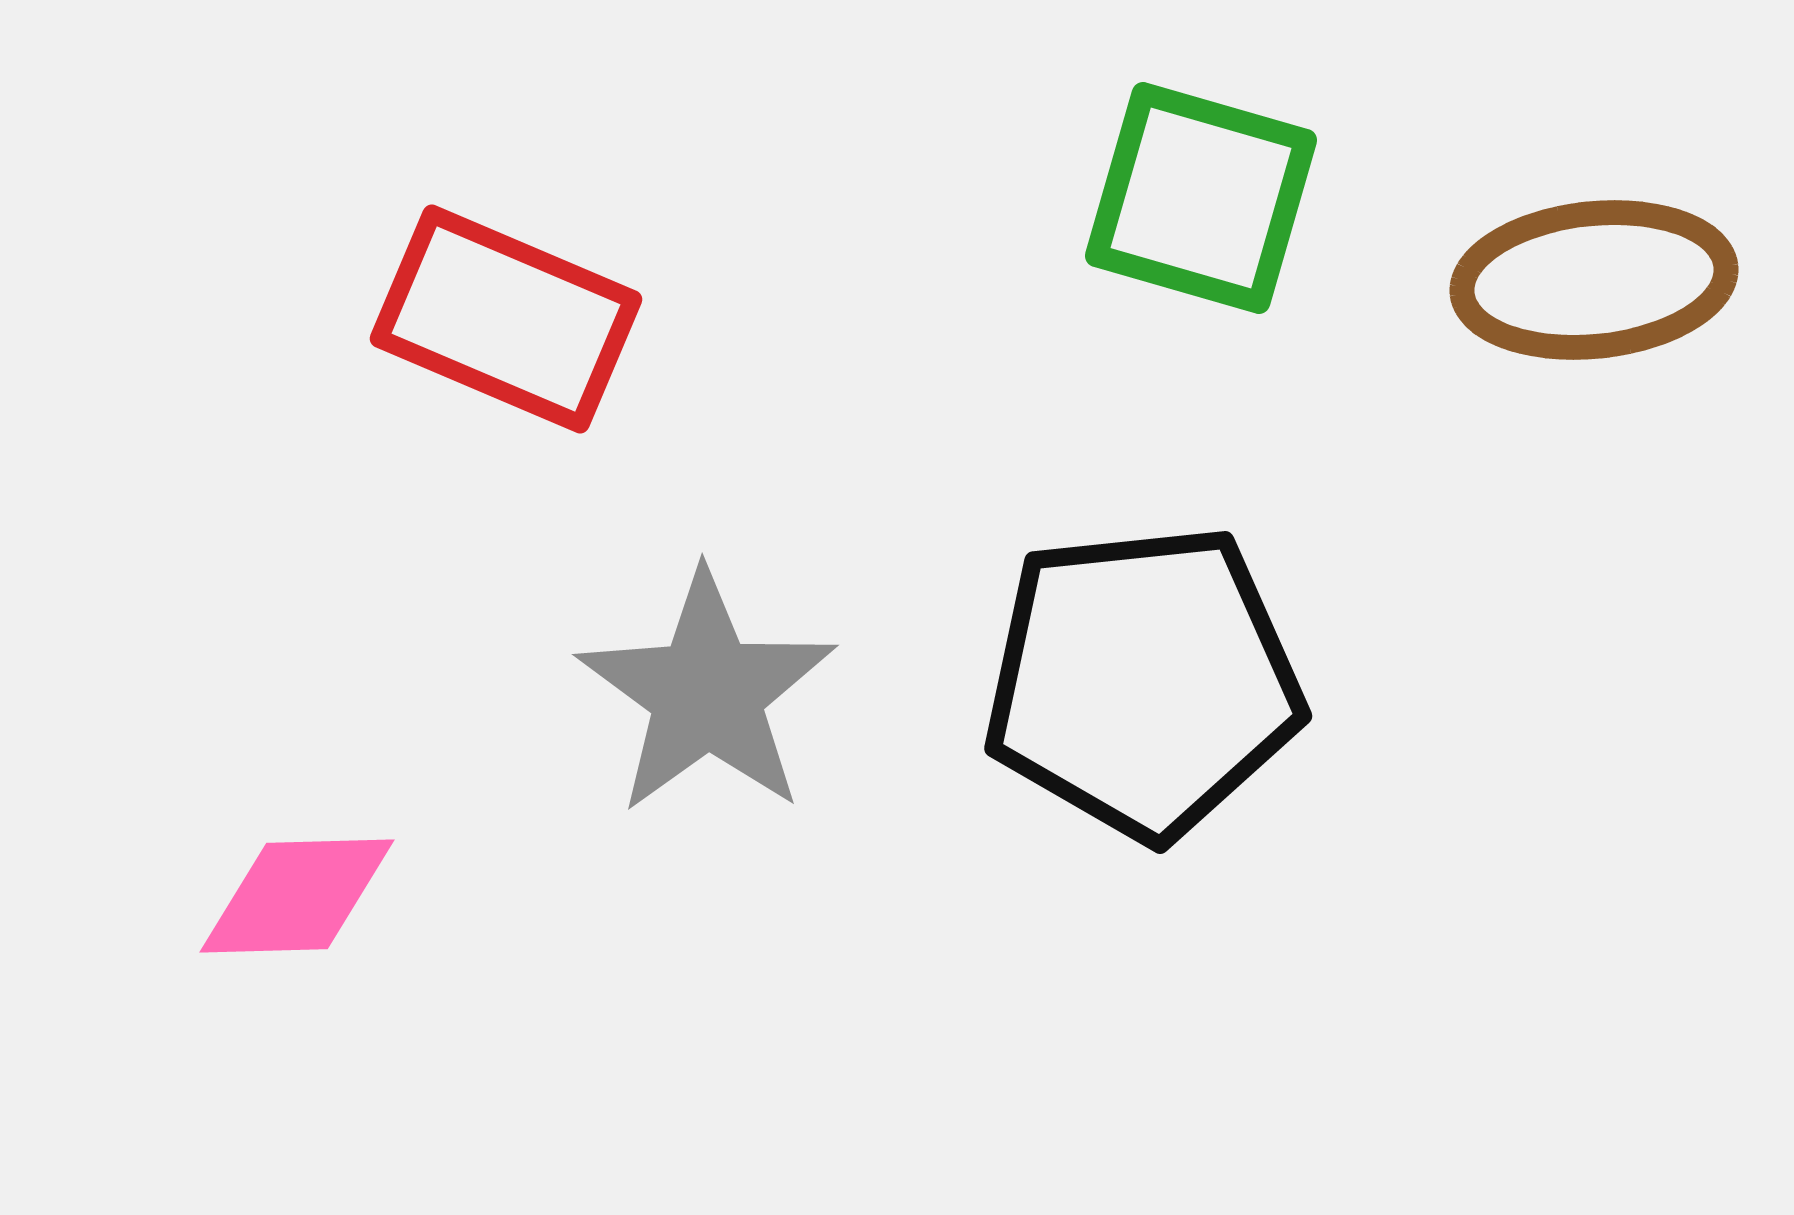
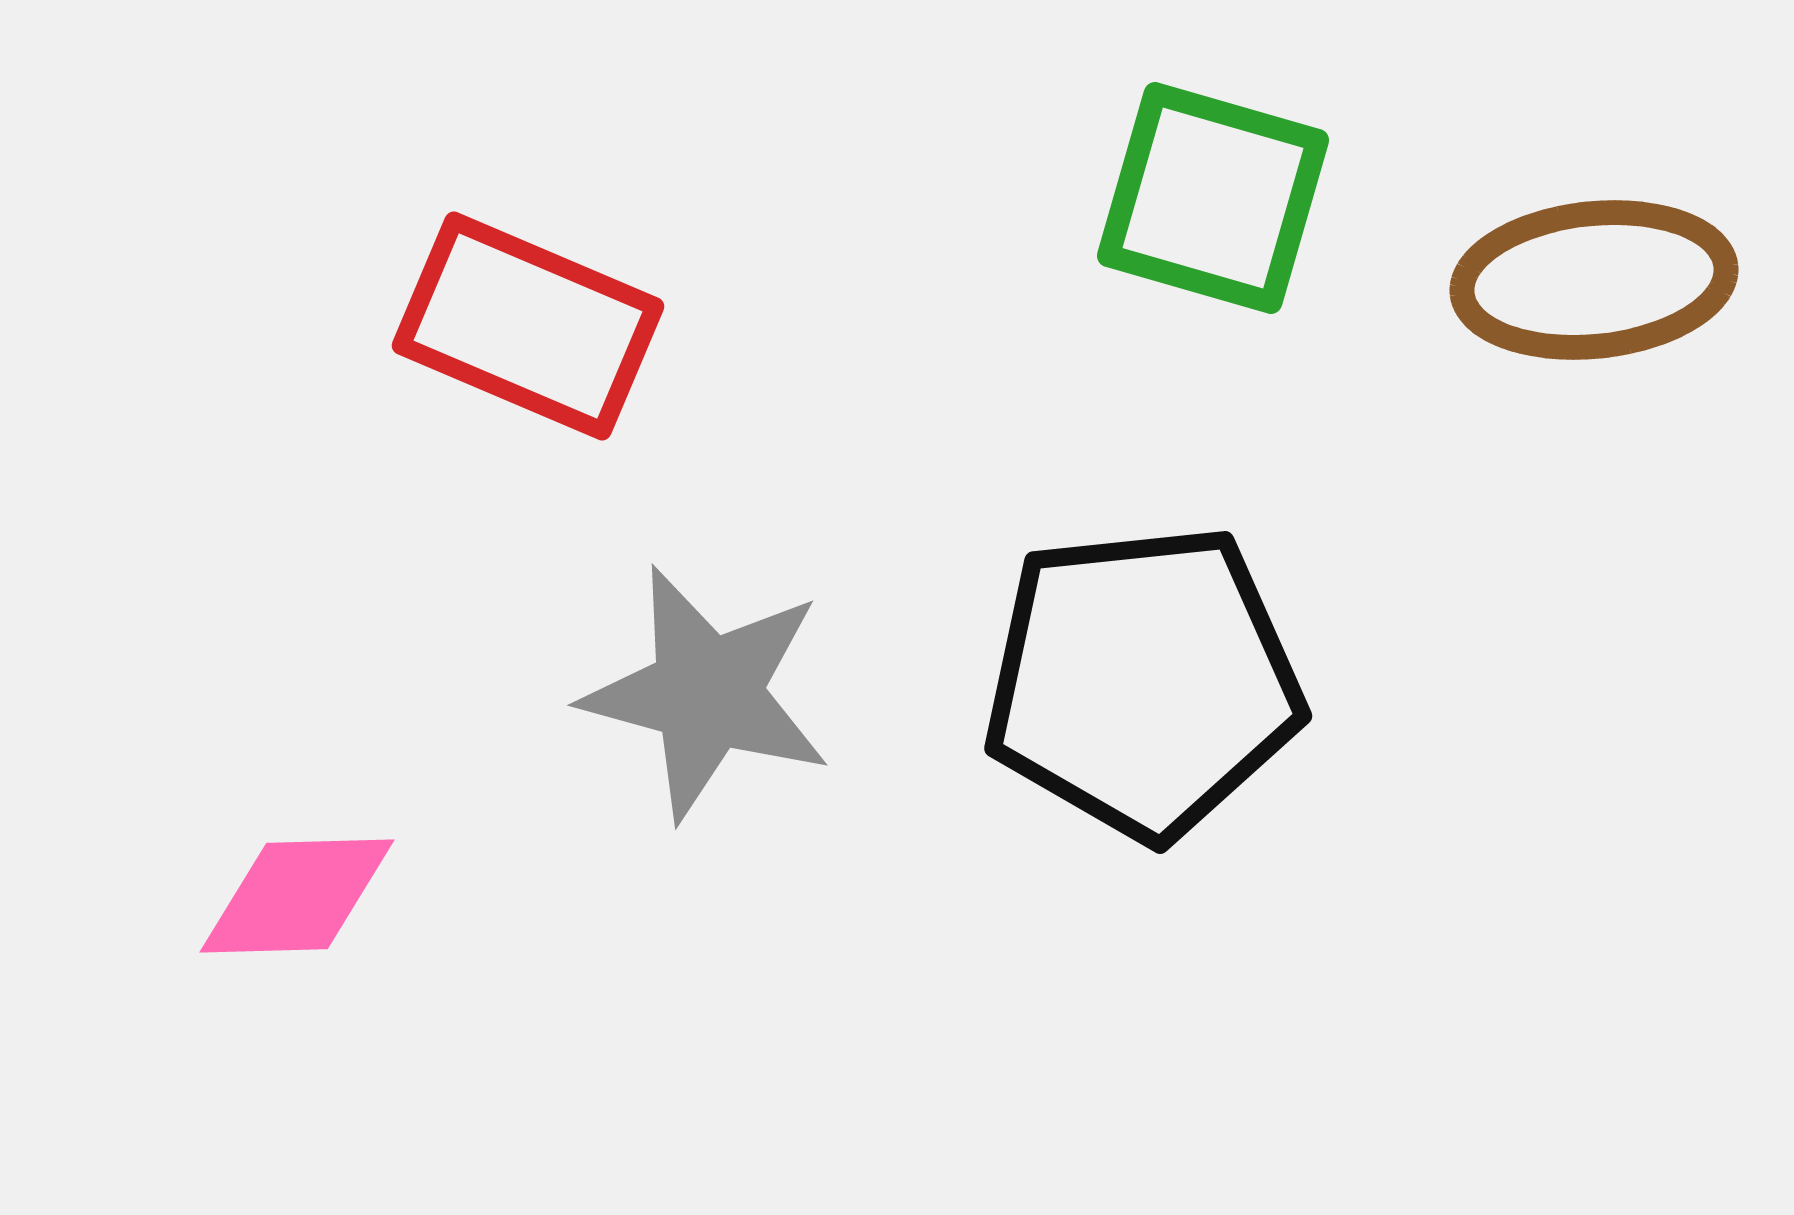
green square: moved 12 px right
red rectangle: moved 22 px right, 7 px down
gray star: rotated 21 degrees counterclockwise
